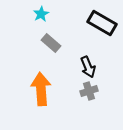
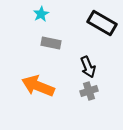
gray rectangle: rotated 30 degrees counterclockwise
orange arrow: moved 3 px left, 3 px up; rotated 64 degrees counterclockwise
